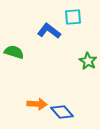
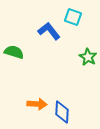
cyan square: rotated 24 degrees clockwise
blue L-shape: rotated 15 degrees clockwise
green star: moved 4 px up
blue diamond: rotated 45 degrees clockwise
